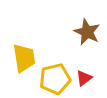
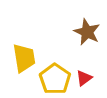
yellow pentagon: rotated 24 degrees counterclockwise
